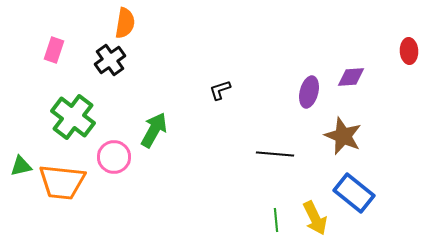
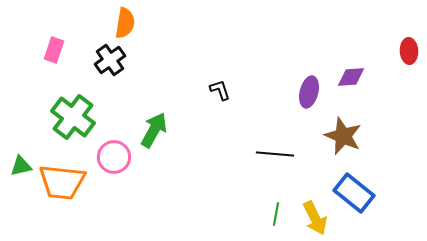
black L-shape: rotated 90 degrees clockwise
green line: moved 6 px up; rotated 15 degrees clockwise
